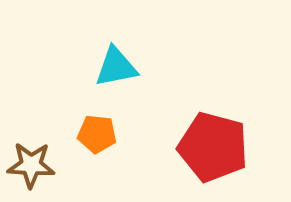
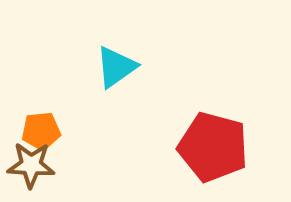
cyan triangle: rotated 24 degrees counterclockwise
orange pentagon: moved 56 px left, 3 px up; rotated 12 degrees counterclockwise
